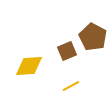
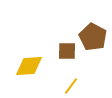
brown square: rotated 24 degrees clockwise
yellow line: rotated 24 degrees counterclockwise
